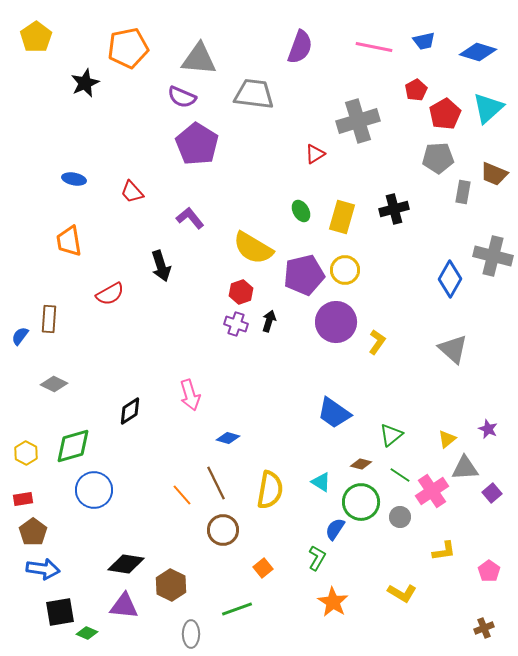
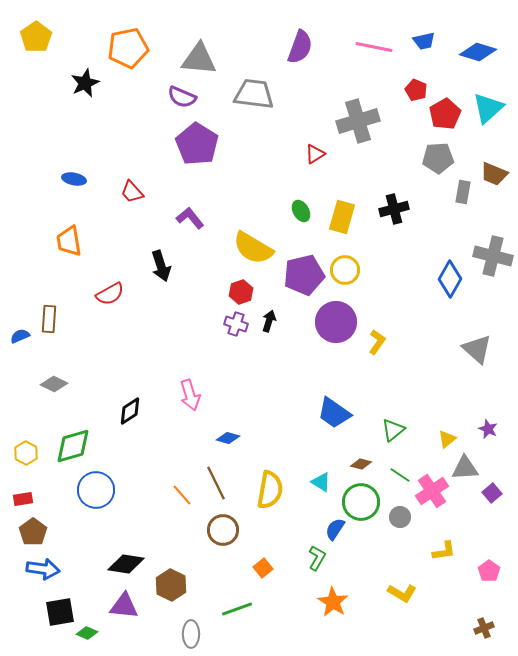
red pentagon at (416, 90): rotated 20 degrees counterclockwise
blue semicircle at (20, 336): rotated 30 degrees clockwise
gray triangle at (453, 349): moved 24 px right
green triangle at (391, 435): moved 2 px right, 5 px up
blue circle at (94, 490): moved 2 px right
